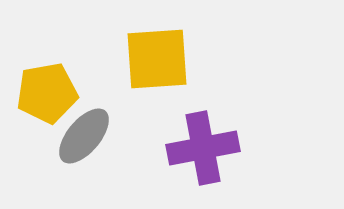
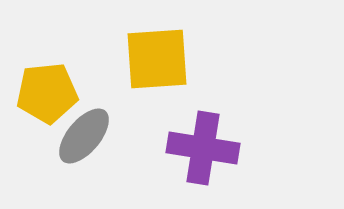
yellow pentagon: rotated 4 degrees clockwise
purple cross: rotated 20 degrees clockwise
